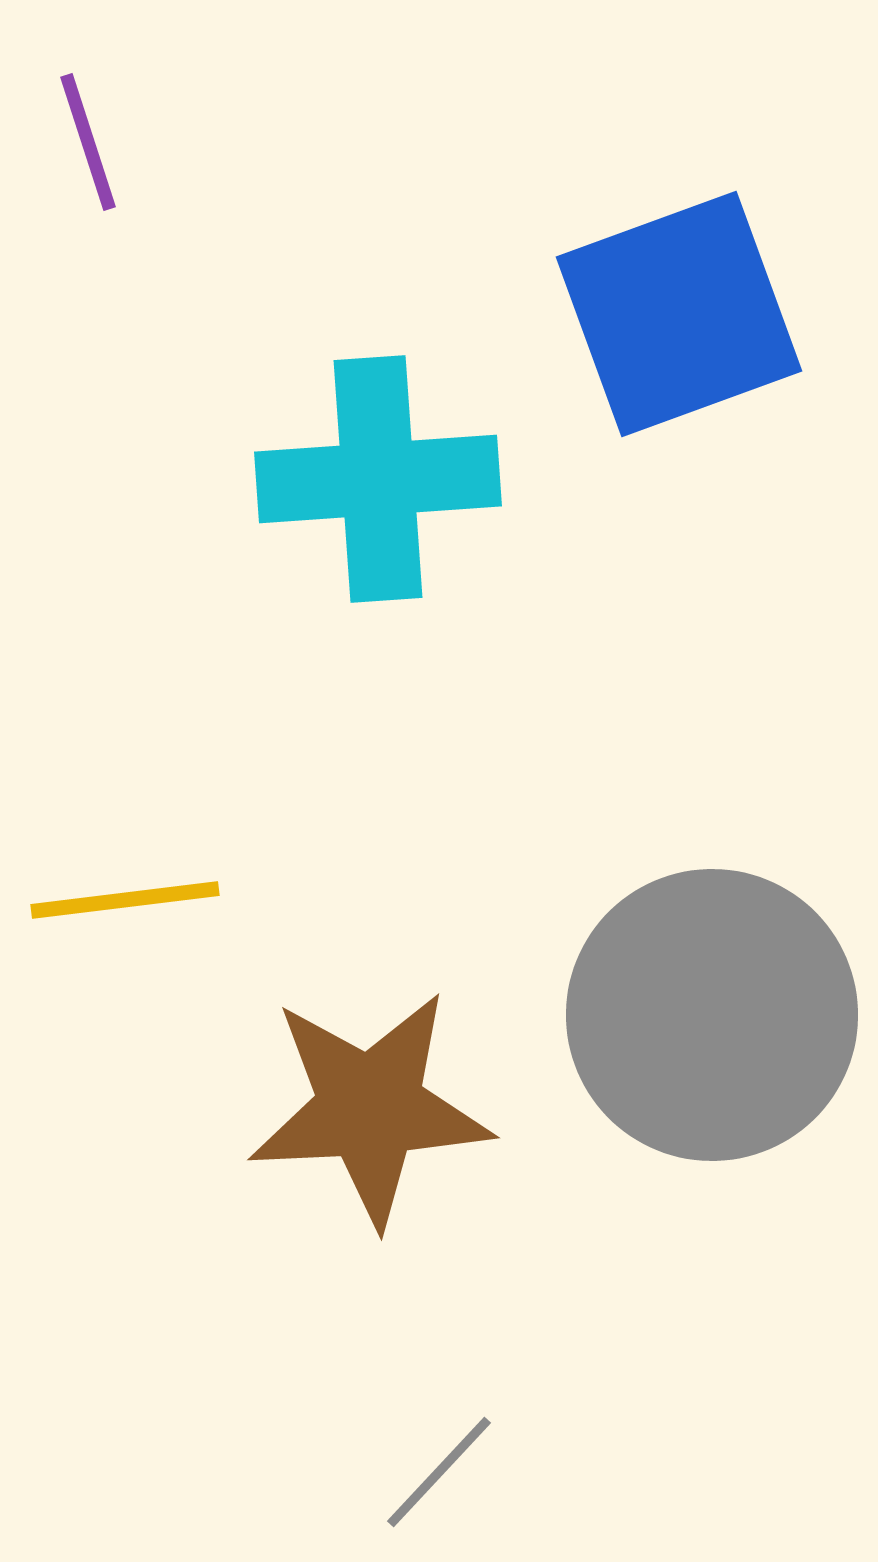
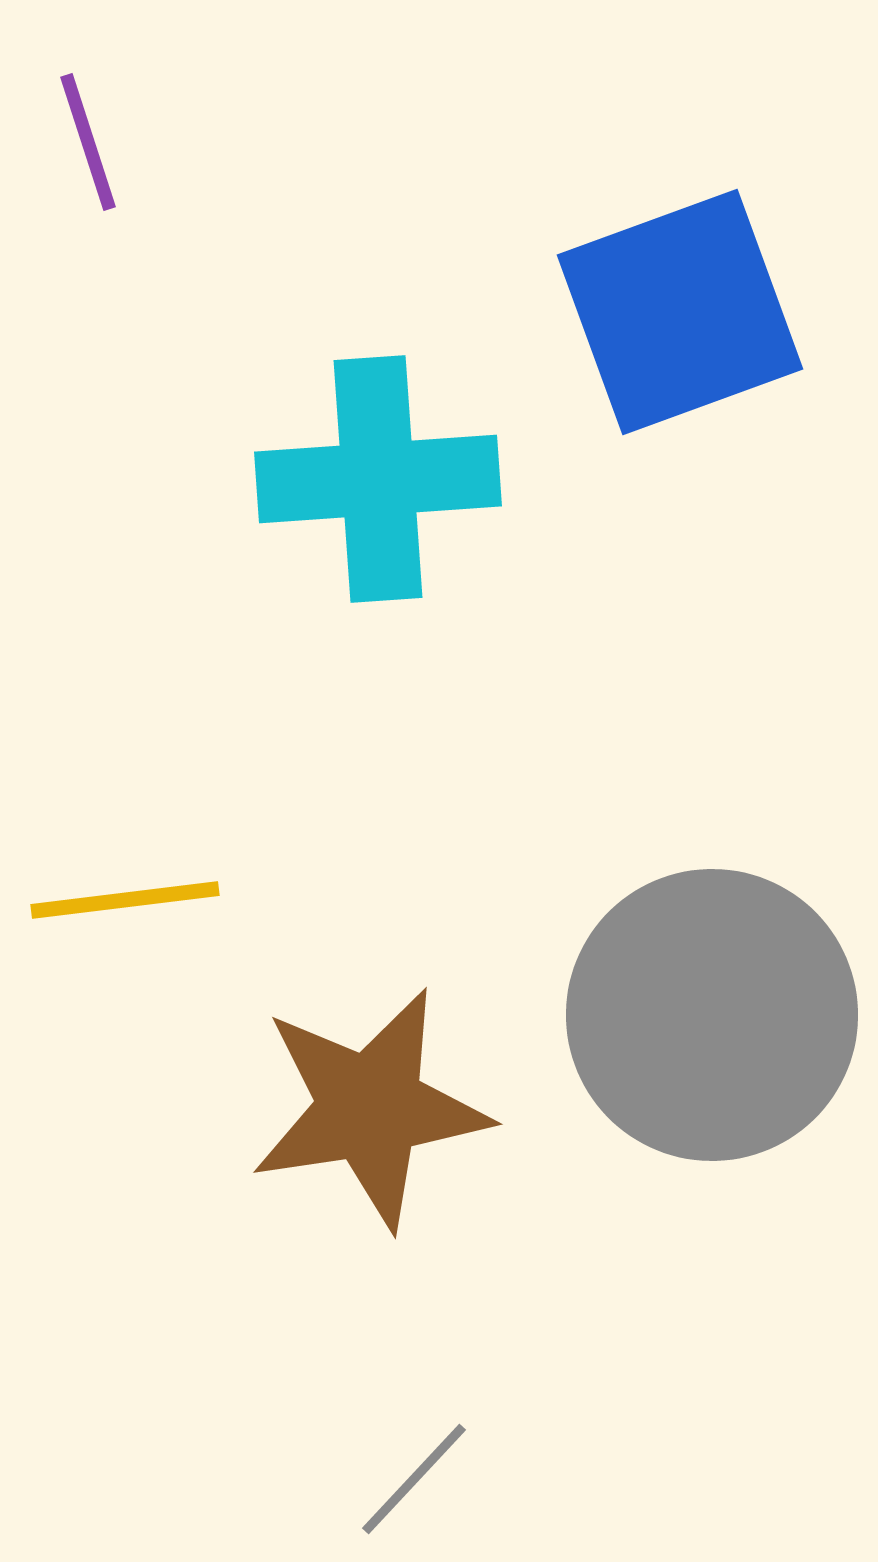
blue square: moved 1 px right, 2 px up
brown star: rotated 6 degrees counterclockwise
gray line: moved 25 px left, 7 px down
